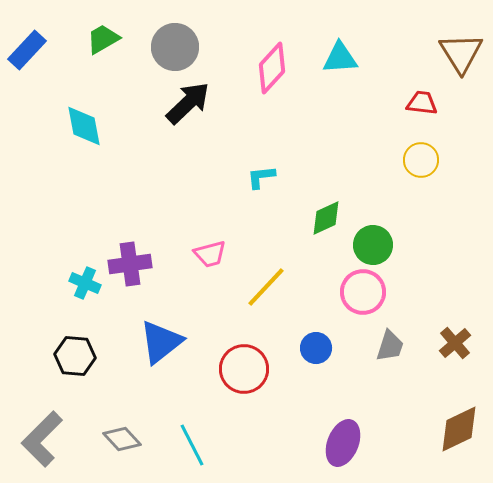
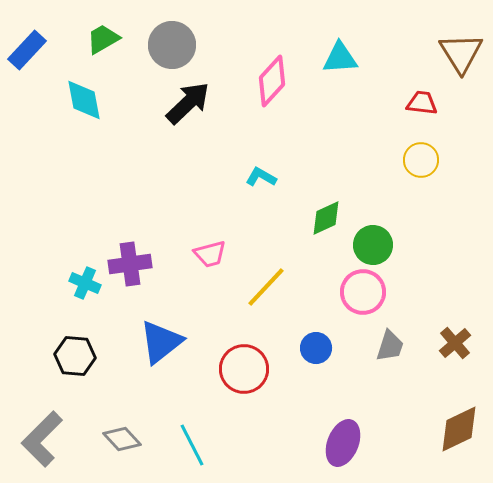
gray circle: moved 3 px left, 2 px up
pink diamond: moved 13 px down
cyan diamond: moved 26 px up
cyan L-shape: rotated 36 degrees clockwise
